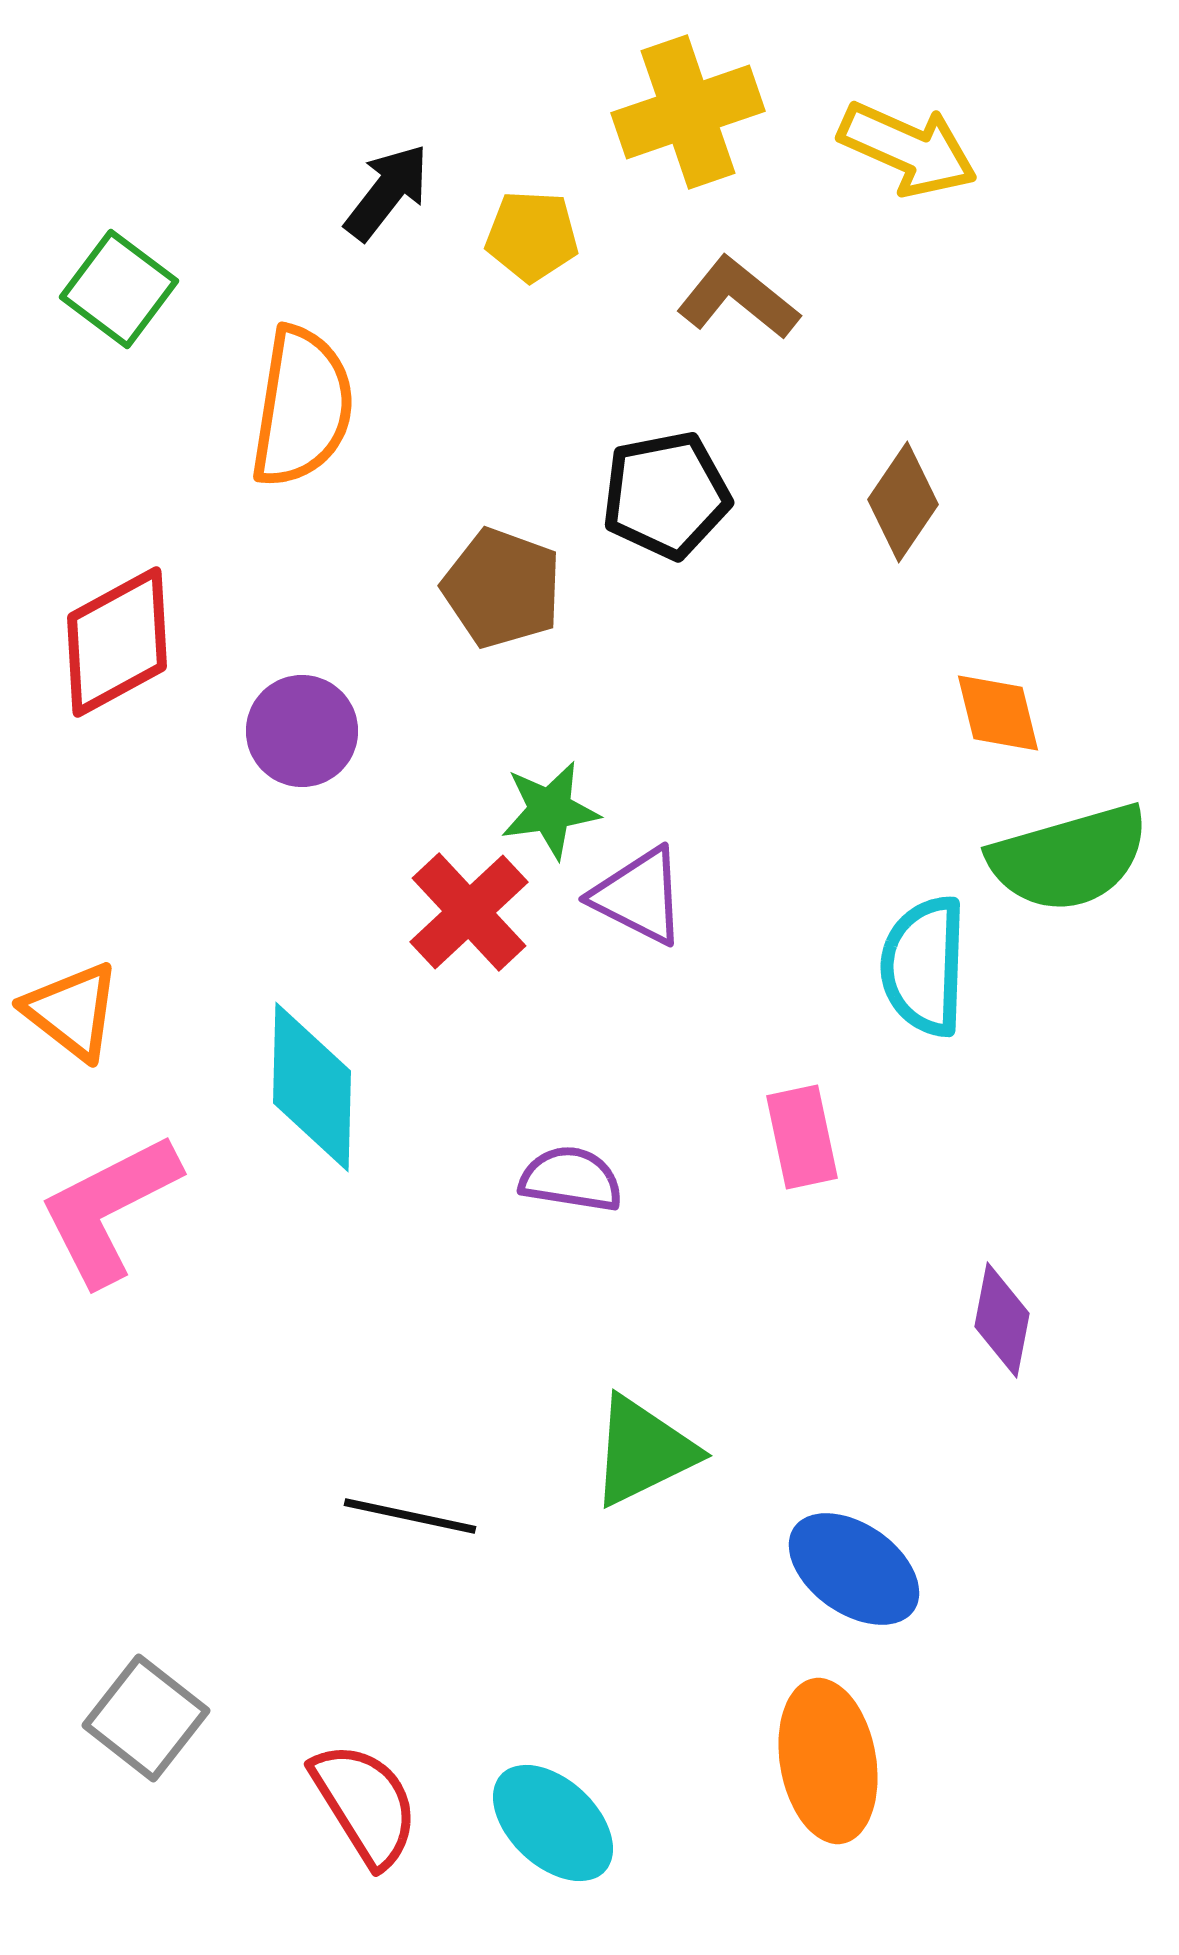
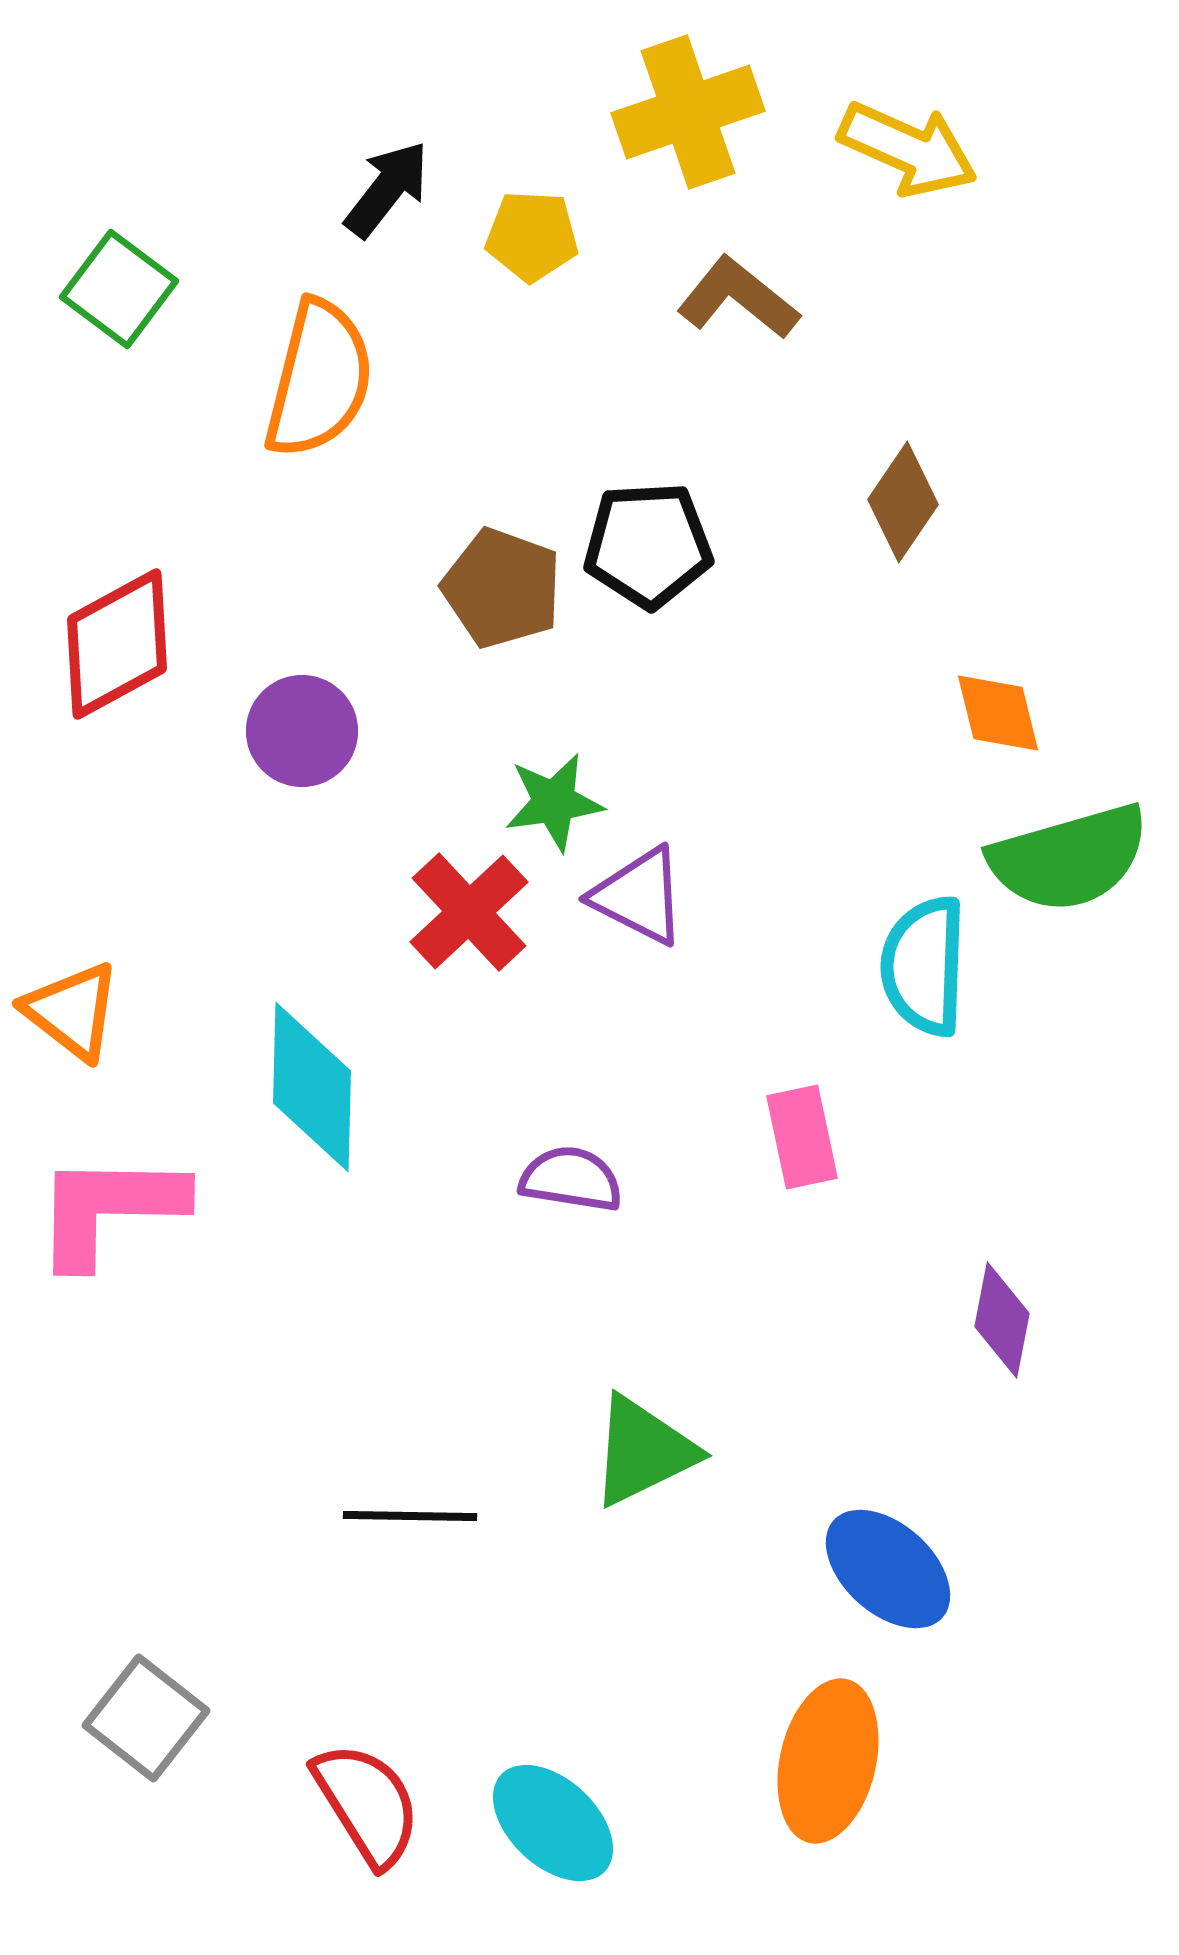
black arrow: moved 3 px up
orange semicircle: moved 17 px right, 28 px up; rotated 5 degrees clockwise
black pentagon: moved 18 px left, 50 px down; rotated 8 degrees clockwise
red diamond: moved 2 px down
green star: moved 4 px right, 8 px up
pink L-shape: rotated 28 degrees clockwise
black line: rotated 11 degrees counterclockwise
blue ellipse: moved 34 px right; rotated 7 degrees clockwise
orange ellipse: rotated 23 degrees clockwise
red semicircle: moved 2 px right
